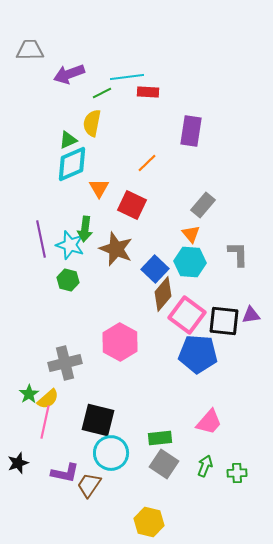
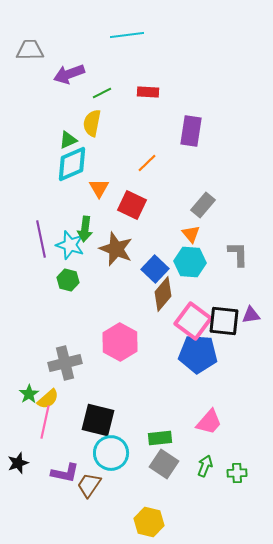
cyan line at (127, 77): moved 42 px up
pink square at (187, 315): moved 6 px right, 6 px down
